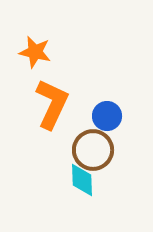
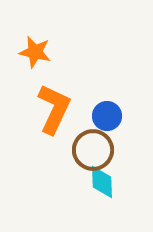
orange L-shape: moved 2 px right, 5 px down
cyan diamond: moved 20 px right, 2 px down
